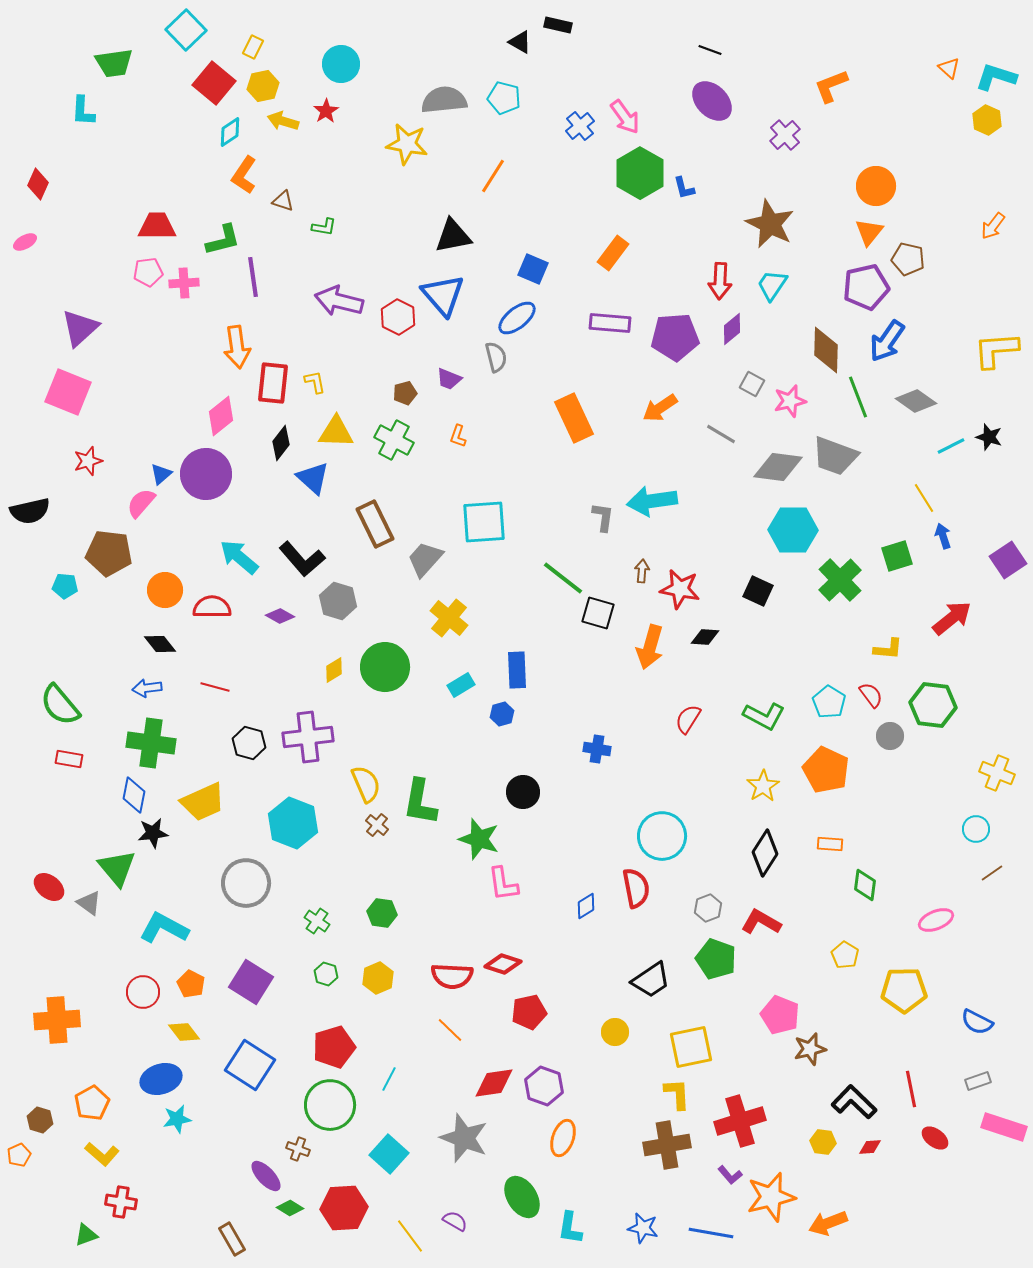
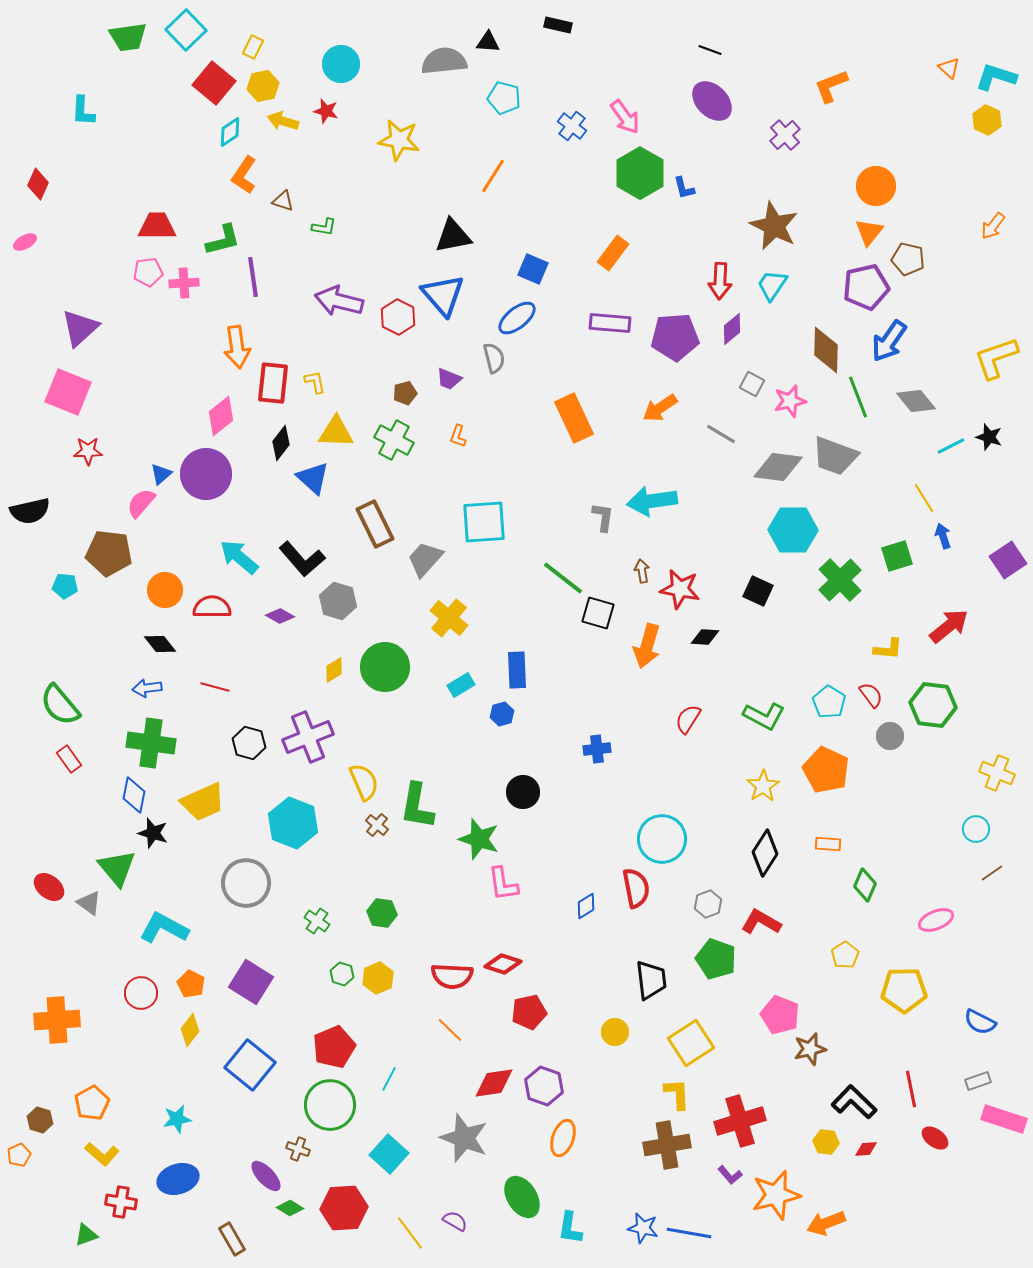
black triangle at (520, 42): moved 32 px left; rotated 25 degrees counterclockwise
green trapezoid at (114, 63): moved 14 px right, 26 px up
gray semicircle at (444, 100): moved 39 px up
red star at (326, 111): rotated 25 degrees counterclockwise
blue cross at (580, 126): moved 8 px left; rotated 12 degrees counterclockwise
yellow star at (407, 144): moved 8 px left, 4 px up
brown star at (770, 224): moved 4 px right, 2 px down
blue arrow at (887, 341): moved 2 px right
yellow L-shape at (996, 350): moved 8 px down; rotated 15 degrees counterclockwise
gray semicircle at (496, 357): moved 2 px left, 1 px down
gray diamond at (916, 401): rotated 15 degrees clockwise
red star at (88, 461): moved 10 px up; rotated 16 degrees clockwise
brown arrow at (642, 571): rotated 15 degrees counterclockwise
red arrow at (952, 618): moved 3 px left, 8 px down
orange arrow at (650, 647): moved 3 px left, 1 px up
purple cross at (308, 737): rotated 15 degrees counterclockwise
blue cross at (597, 749): rotated 16 degrees counterclockwise
red rectangle at (69, 759): rotated 44 degrees clockwise
yellow semicircle at (366, 784): moved 2 px left, 2 px up
green L-shape at (420, 802): moved 3 px left, 4 px down
black star at (153, 833): rotated 24 degrees clockwise
cyan circle at (662, 836): moved 3 px down
orange rectangle at (830, 844): moved 2 px left
green diamond at (865, 885): rotated 16 degrees clockwise
gray hexagon at (708, 908): moved 4 px up
yellow pentagon at (845, 955): rotated 8 degrees clockwise
green hexagon at (326, 974): moved 16 px right
black trapezoid at (651, 980): rotated 63 degrees counterclockwise
red circle at (143, 992): moved 2 px left, 1 px down
blue semicircle at (977, 1022): moved 3 px right
yellow diamond at (184, 1032): moved 6 px right, 2 px up; rotated 76 degrees clockwise
red pentagon at (334, 1047): rotated 6 degrees counterclockwise
yellow square at (691, 1047): moved 4 px up; rotated 21 degrees counterclockwise
blue square at (250, 1065): rotated 6 degrees clockwise
blue ellipse at (161, 1079): moved 17 px right, 100 px down
pink rectangle at (1004, 1127): moved 8 px up
yellow hexagon at (823, 1142): moved 3 px right
red diamond at (870, 1147): moved 4 px left, 2 px down
orange star at (771, 1197): moved 5 px right, 2 px up
orange arrow at (828, 1223): moved 2 px left
blue line at (711, 1233): moved 22 px left
yellow line at (410, 1236): moved 3 px up
